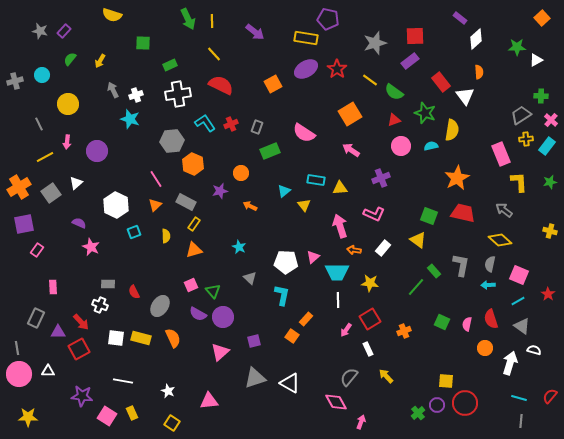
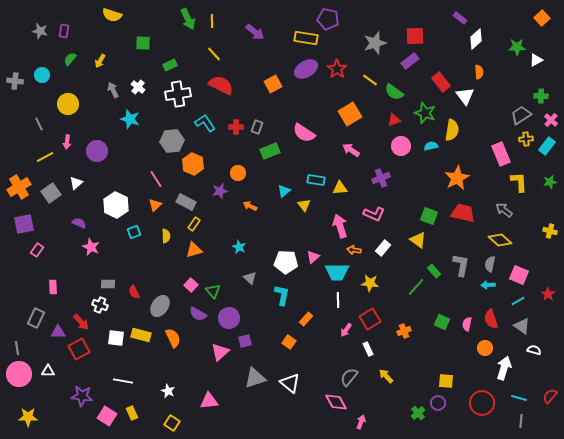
purple rectangle at (64, 31): rotated 32 degrees counterclockwise
gray cross at (15, 81): rotated 21 degrees clockwise
white cross at (136, 95): moved 2 px right, 8 px up; rotated 32 degrees counterclockwise
red cross at (231, 124): moved 5 px right, 3 px down; rotated 24 degrees clockwise
orange circle at (241, 173): moved 3 px left
pink square at (191, 285): rotated 24 degrees counterclockwise
purple circle at (223, 317): moved 6 px right, 1 px down
orange square at (292, 336): moved 3 px left, 6 px down
yellow rectangle at (141, 338): moved 3 px up
purple square at (254, 341): moved 9 px left
white arrow at (510, 363): moved 6 px left, 5 px down
white triangle at (290, 383): rotated 10 degrees clockwise
red circle at (465, 403): moved 17 px right
purple circle at (437, 405): moved 1 px right, 2 px up
